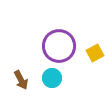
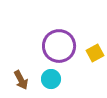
cyan circle: moved 1 px left, 1 px down
